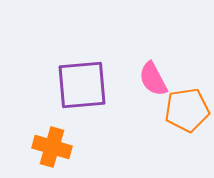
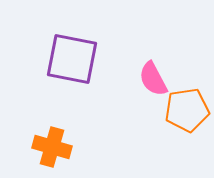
purple square: moved 10 px left, 26 px up; rotated 16 degrees clockwise
